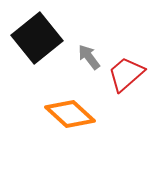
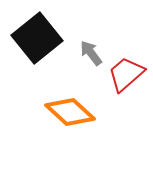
gray arrow: moved 2 px right, 4 px up
orange diamond: moved 2 px up
